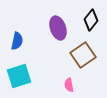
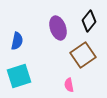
black diamond: moved 2 px left, 1 px down
